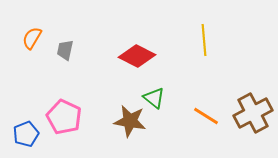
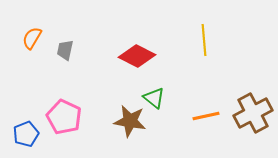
orange line: rotated 44 degrees counterclockwise
